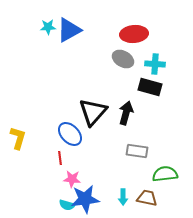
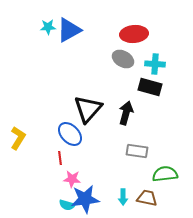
black triangle: moved 5 px left, 3 px up
yellow L-shape: rotated 15 degrees clockwise
